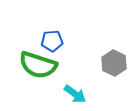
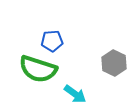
green semicircle: moved 4 px down
